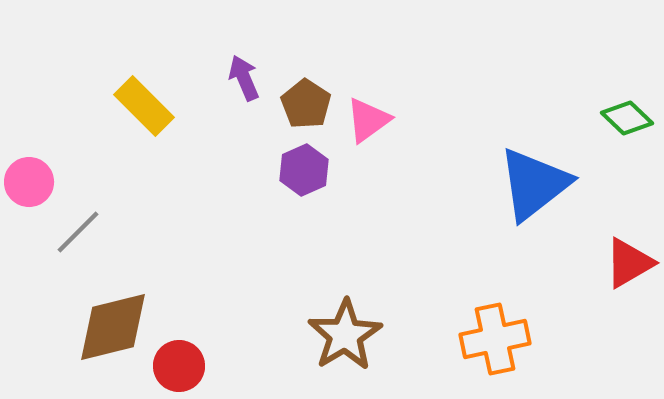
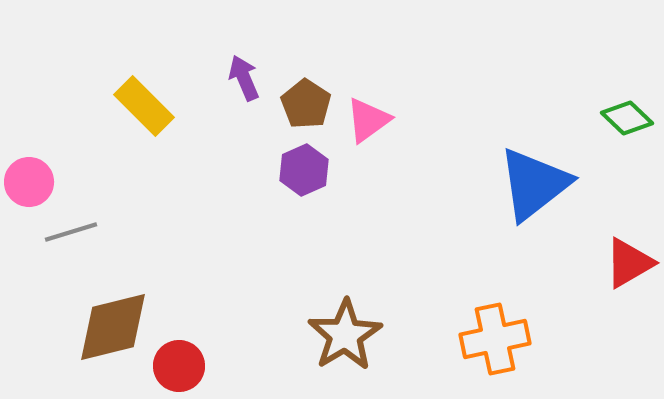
gray line: moved 7 px left; rotated 28 degrees clockwise
